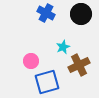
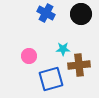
cyan star: moved 2 px down; rotated 24 degrees clockwise
pink circle: moved 2 px left, 5 px up
brown cross: rotated 20 degrees clockwise
blue square: moved 4 px right, 3 px up
